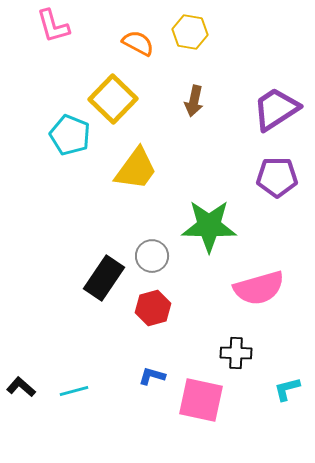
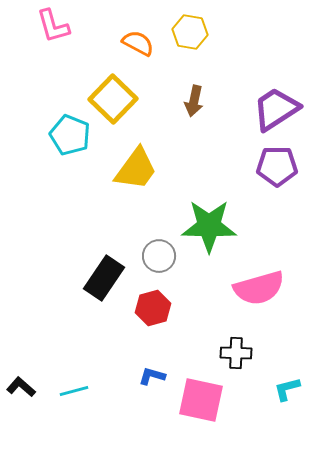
purple pentagon: moved 11 px up
gray circle: moved 7 px right
